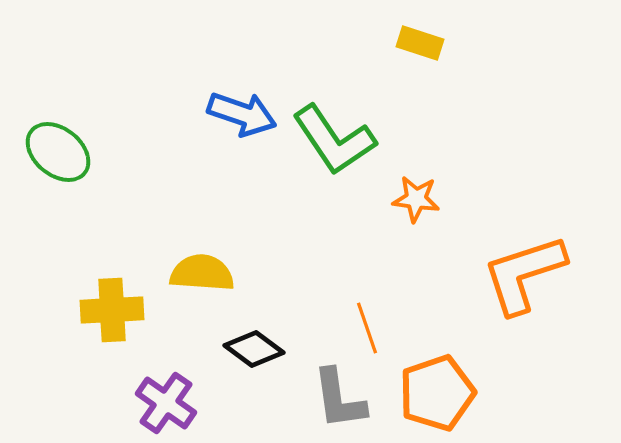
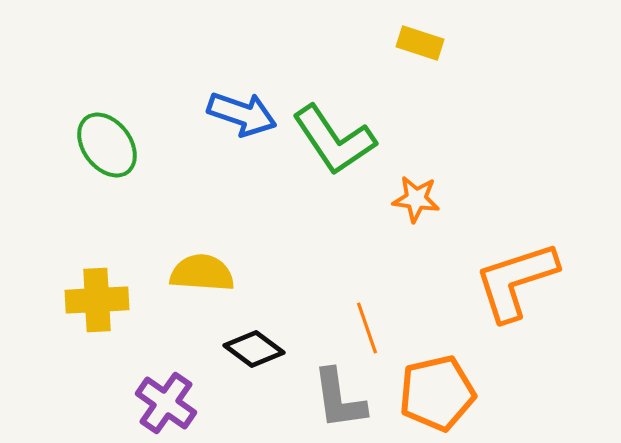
green ellipse: moved 49 px right, 7 px up; rotated 14 degrees clockwise
orange L-shape: moved 8 px left, 7 px down
yellow cross: moved 15 px left, 10 px up
orange pentagon: rotated 6 degrees clockwise
